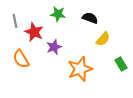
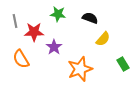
red star: rotated 24 degrees counterclockwise
purple star: rotated 14 degrees counterclockwise
green rectangle: moved 2 px right
